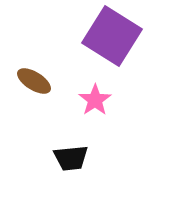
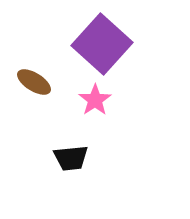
purple square: moved 10 px left, 8 px down; rotated 10 degrees clockwise
brown ellipse: moved 1 px down
